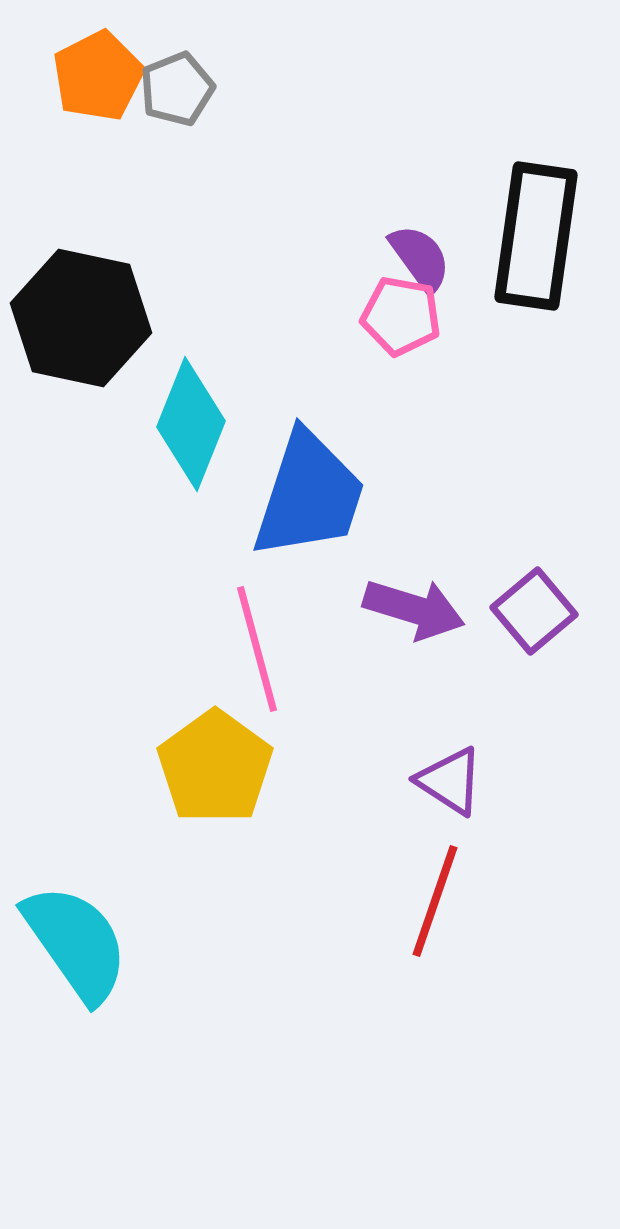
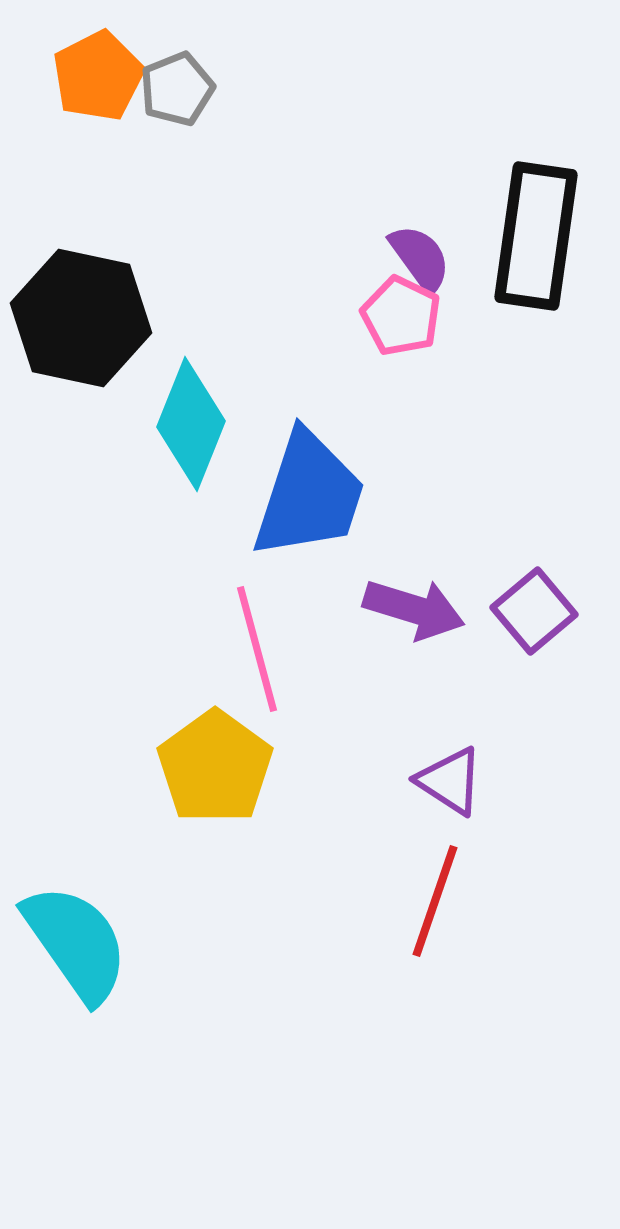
pink pentagon: rotated 16 degrees clockwise
